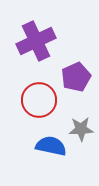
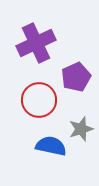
purple cross: moved 2 px down
gray star: rotated 15 degrees counterclockwise
